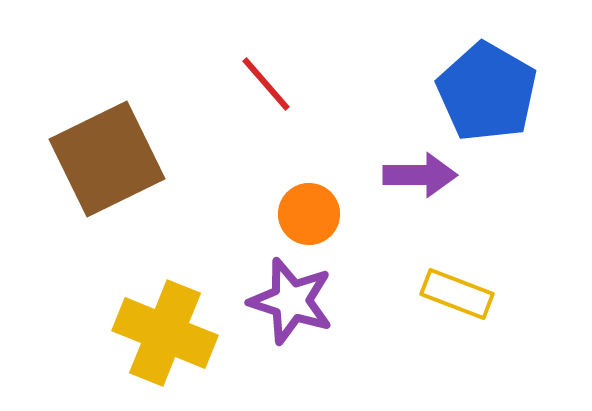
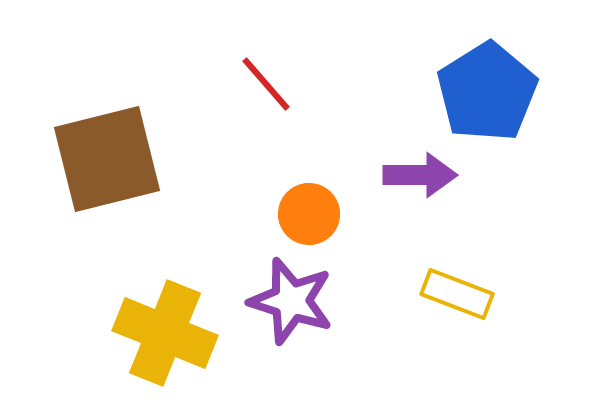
blue pentagon: rotated 10 degrees clockwise
brown square: rotated 12 degrees clockwise
